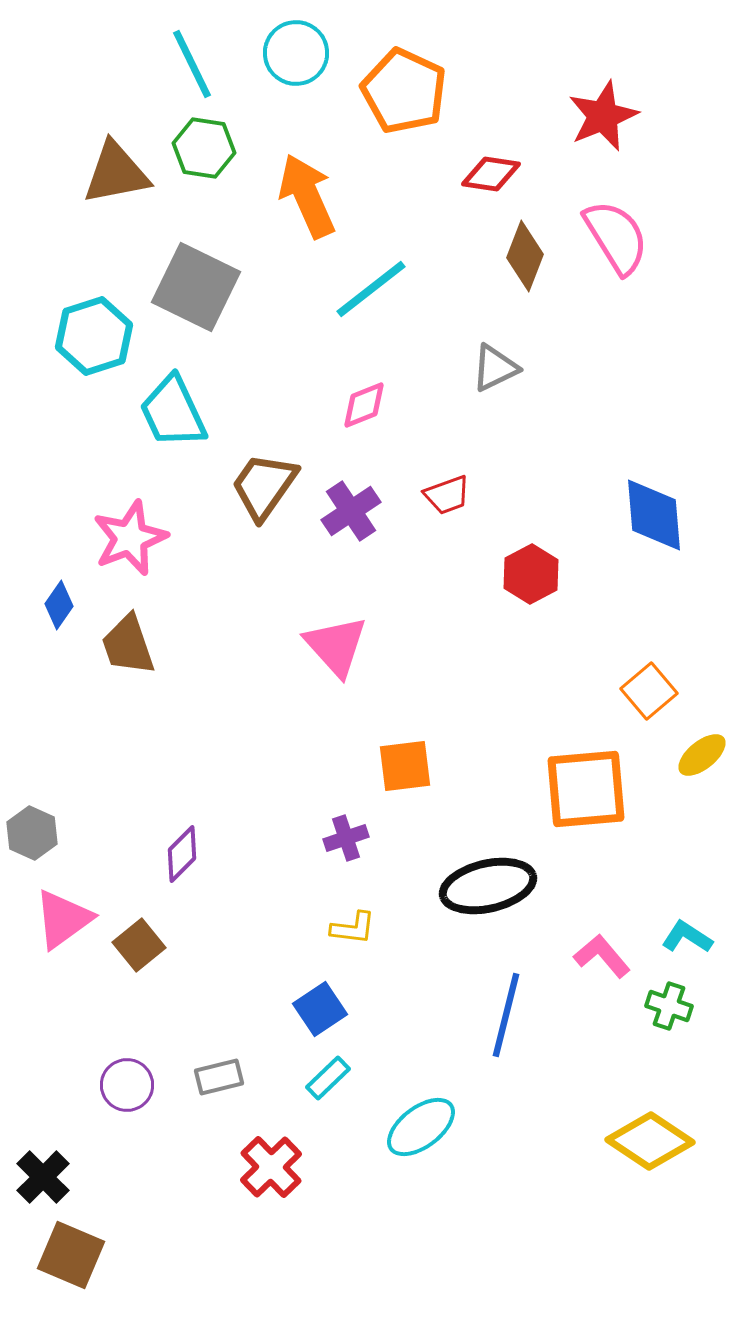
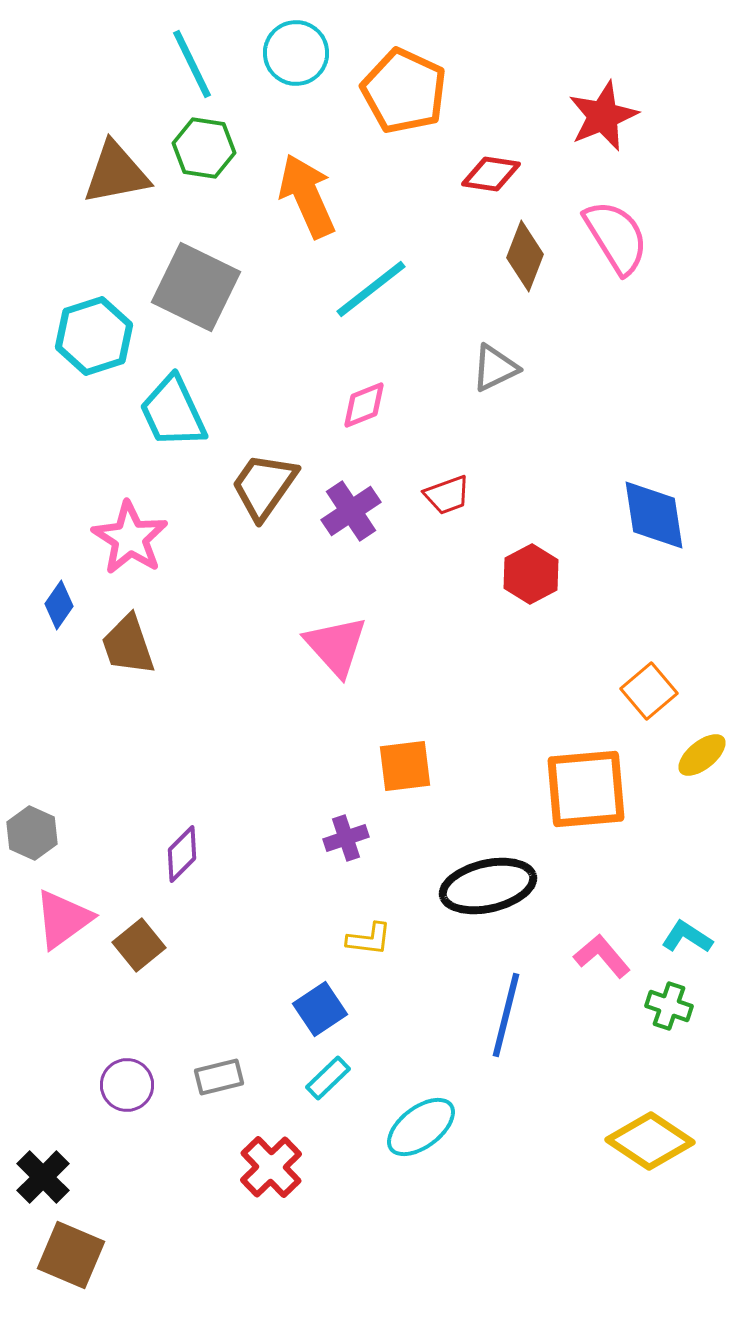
blue diamond at (654, 515): rotated 4 degrees counterclockwise
pink star at (130, 538): rotated 18 degrees counterclockwise
yellow L-shape at (353, 928): moved 16 px right, 11 px down
